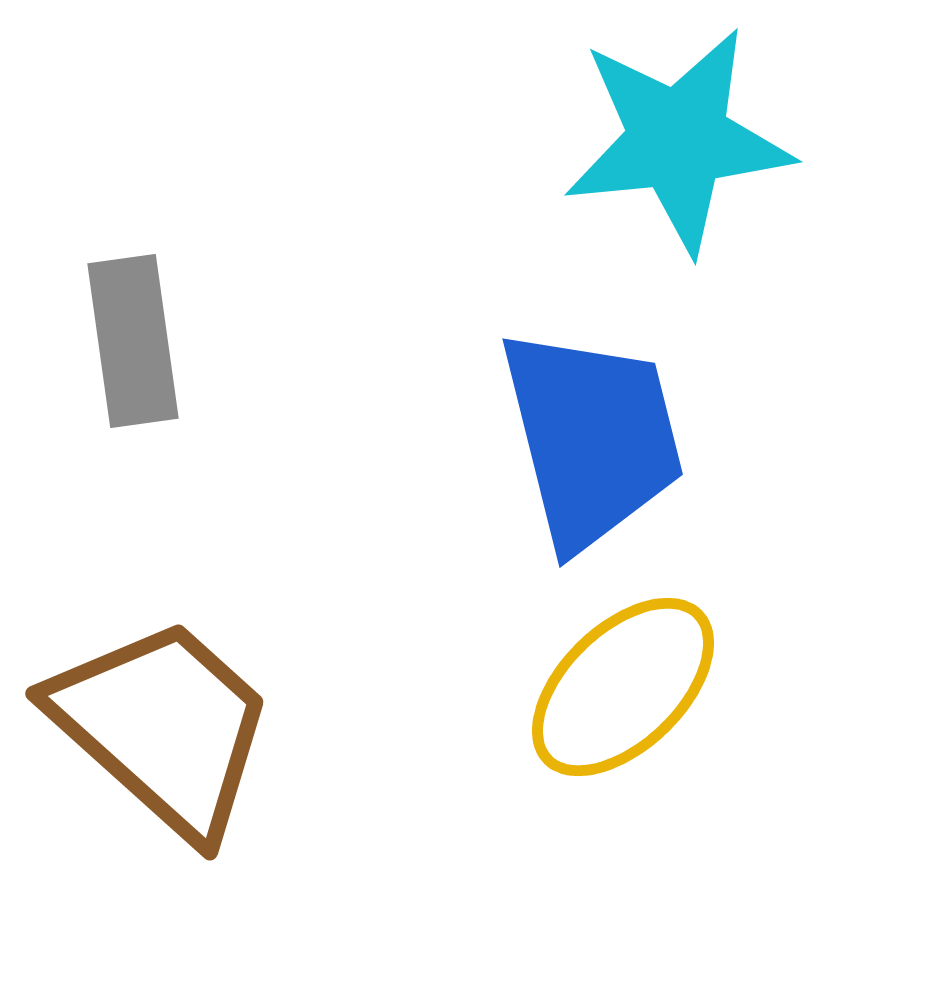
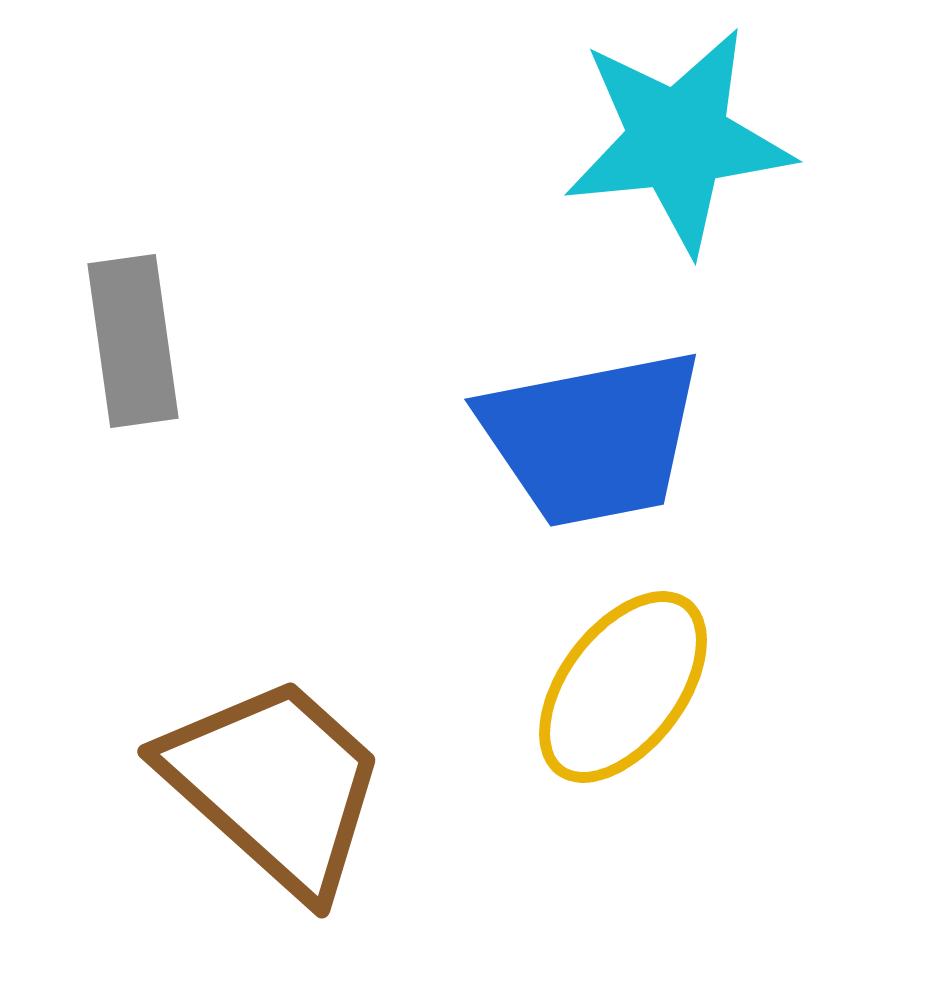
blue trapezoid: rotated 93 degrees clockwise
yellow ellipse: rotated 9 degrees counterclockwise
brown trapezoid: moved 112 px right, 58 px down
